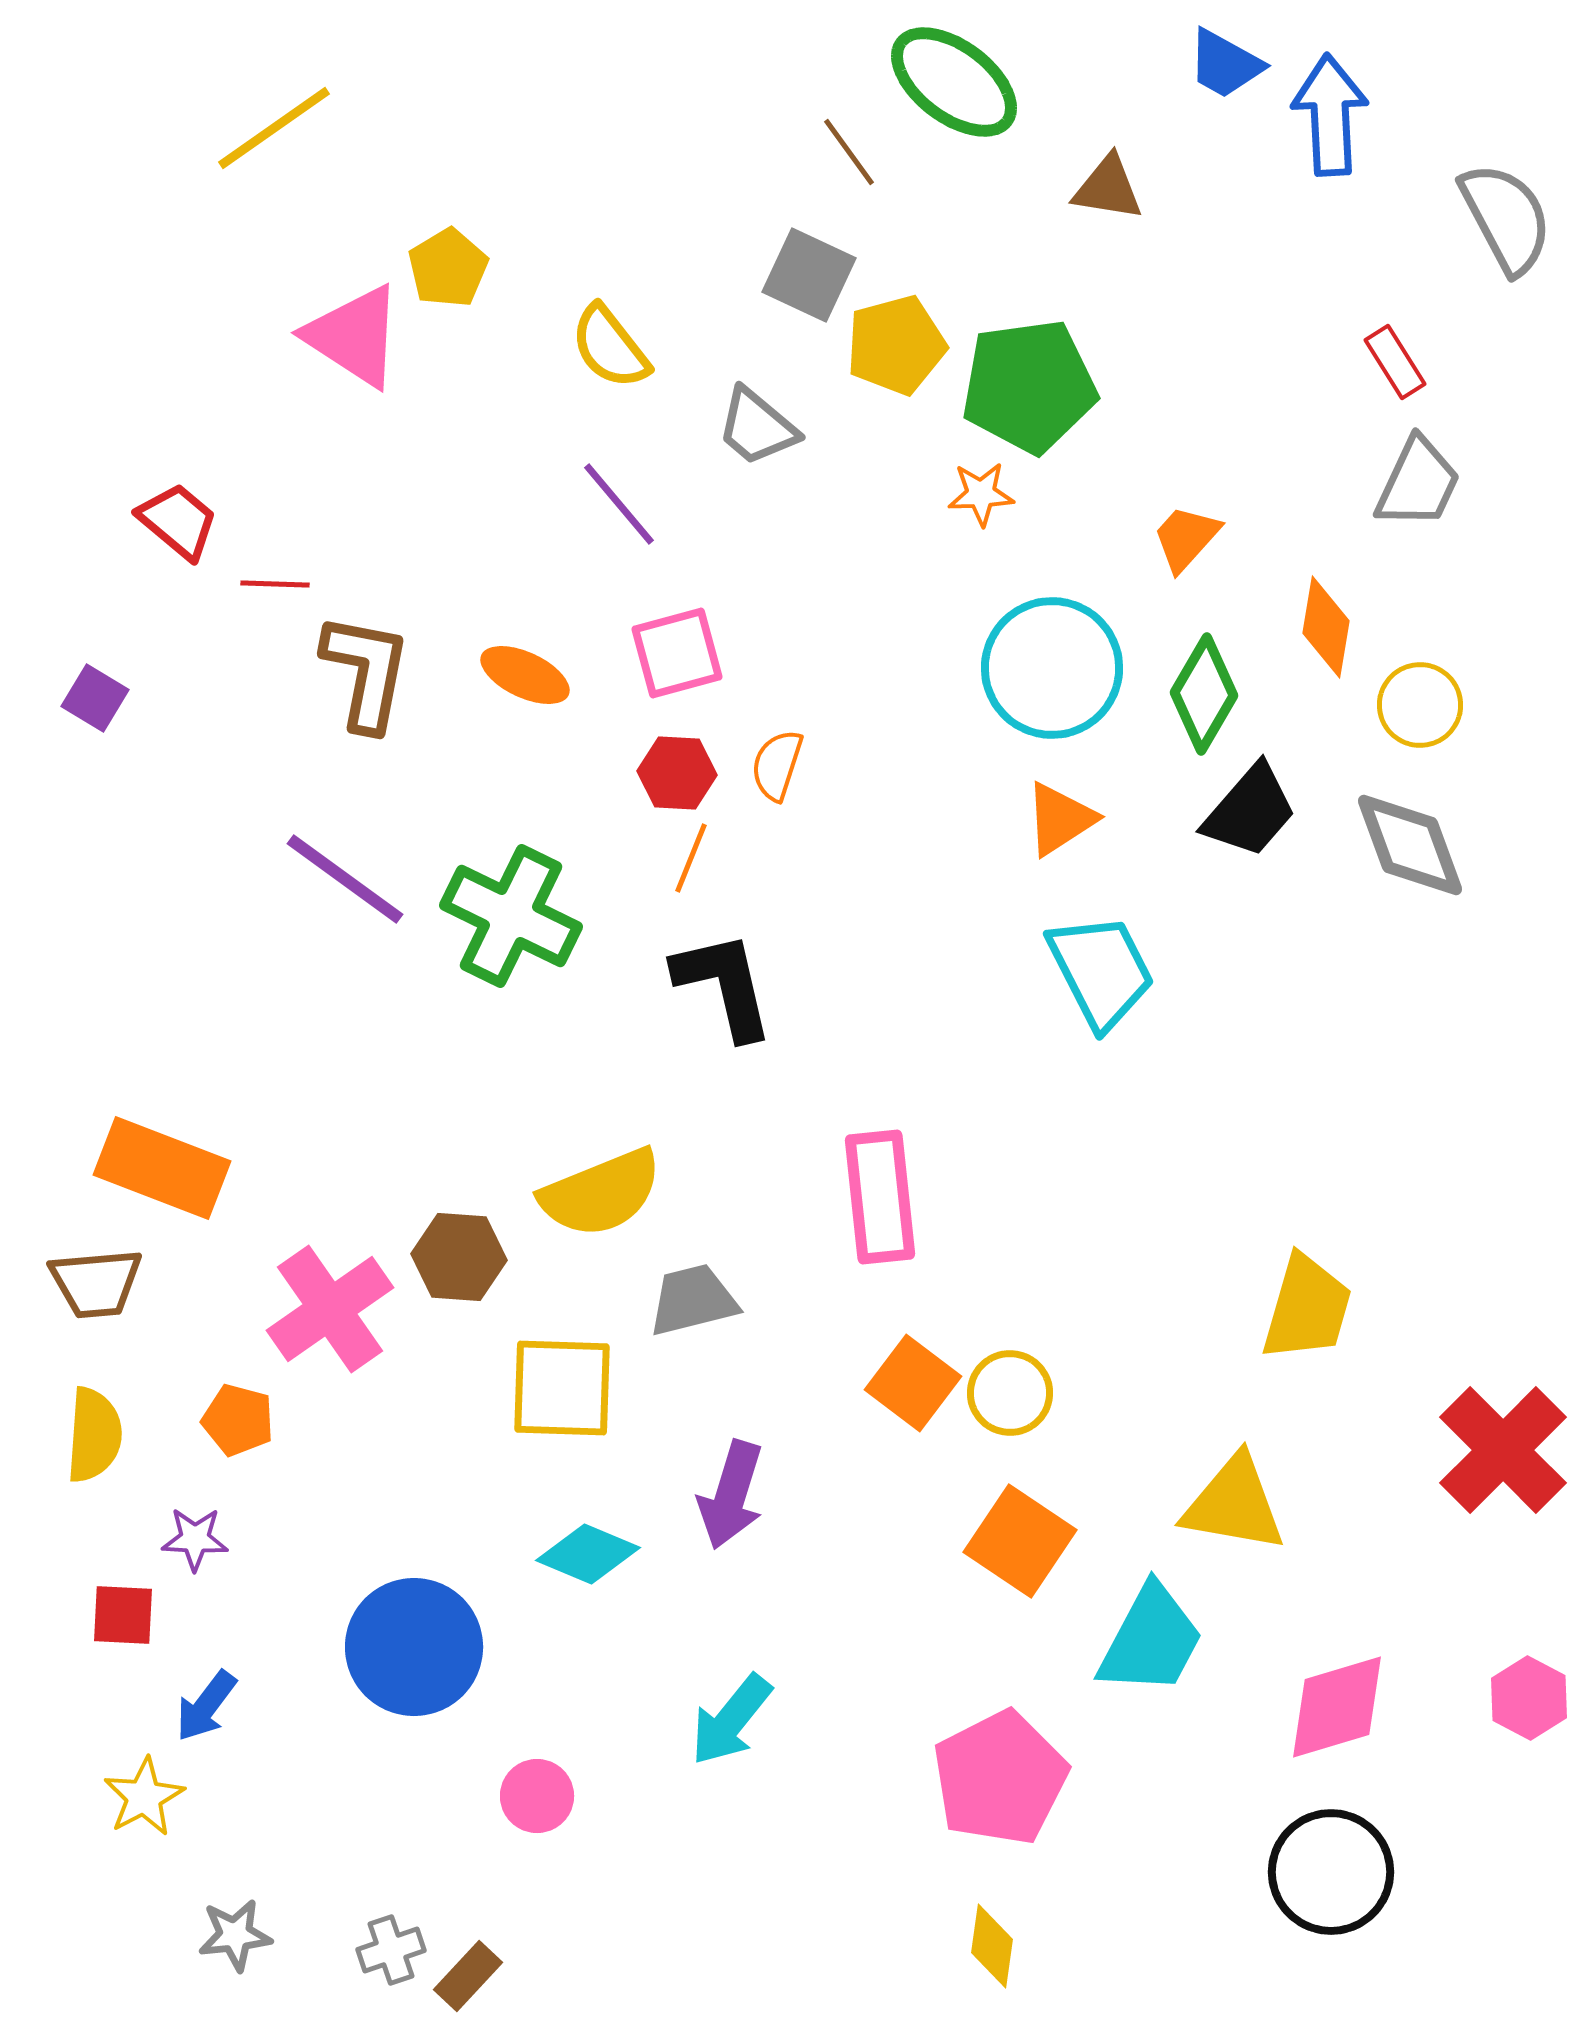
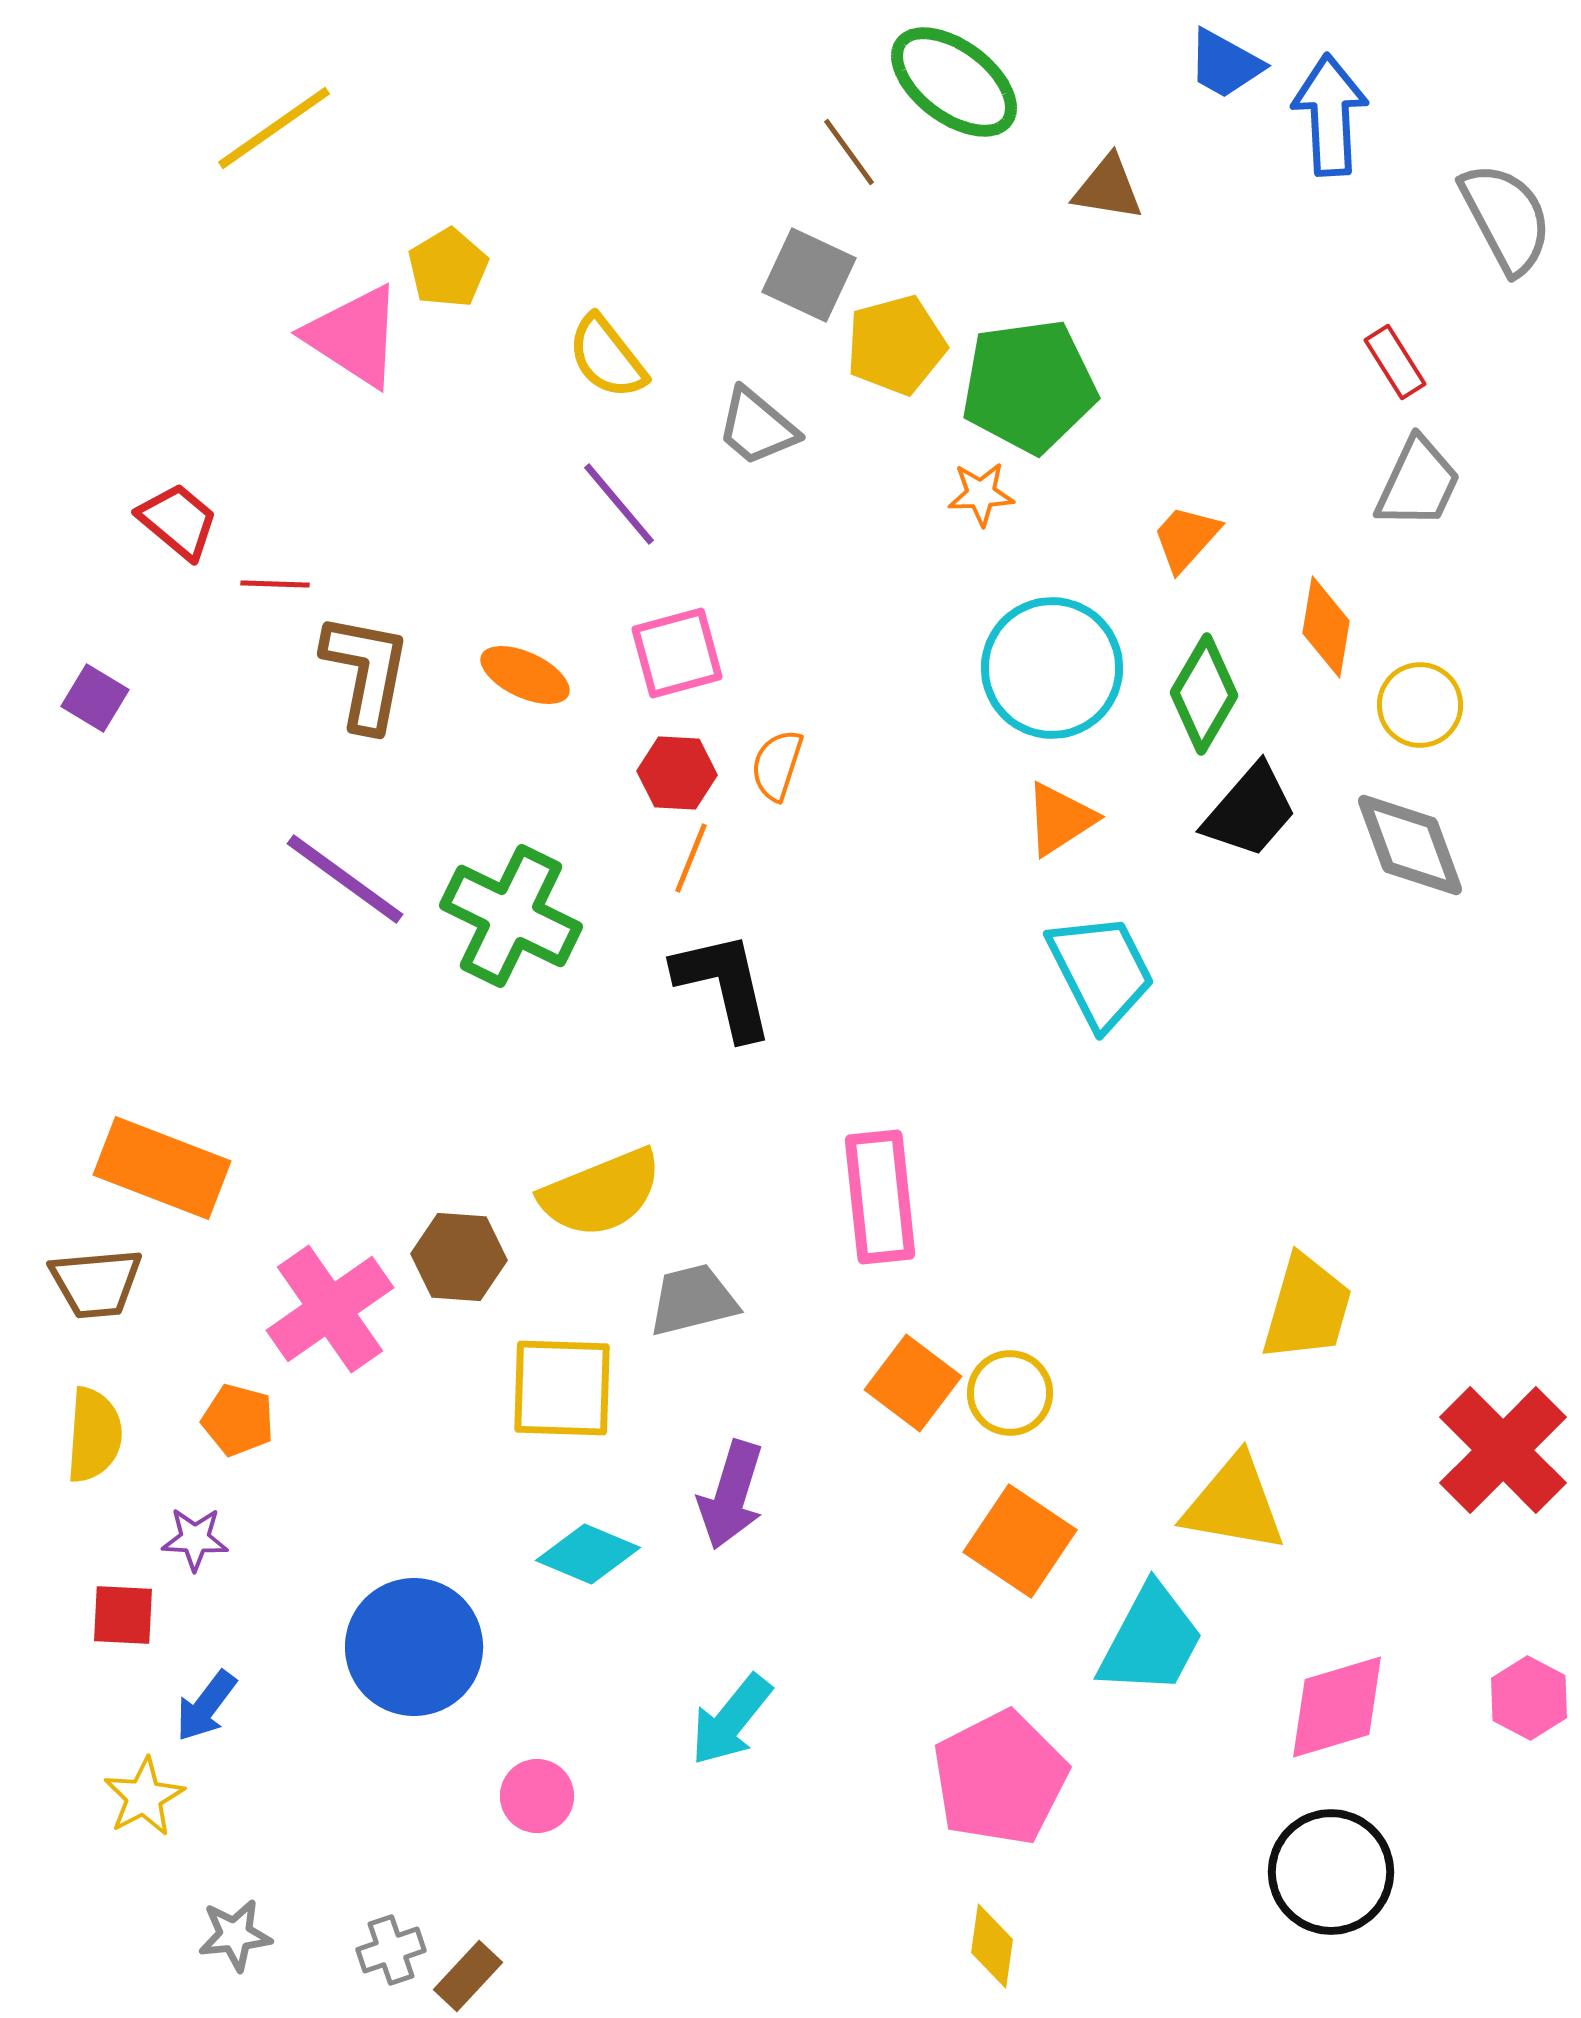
yellow semicircle at (610, 347): moved 3 px left, 10 px down
